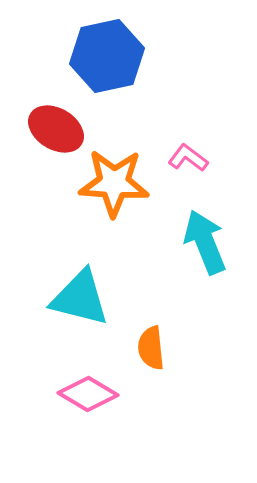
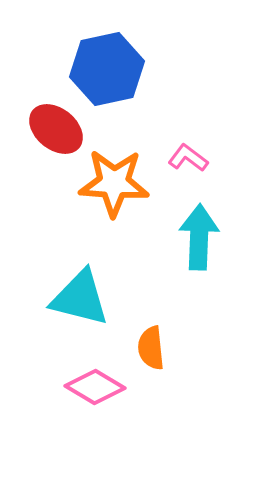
blue hexagon: moved 13 px down
red ellipse: rotated 8 degrees clockwise
cyan arrow: moved 6 px left, 5 px up; rotated 24 degrees clockwise
pink diamond: moved 7 px right, 7 px up
